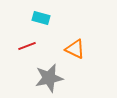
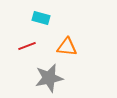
orange triangle: moved 8 px left, 2 px up; rotated 20 degrees counterclockwise
